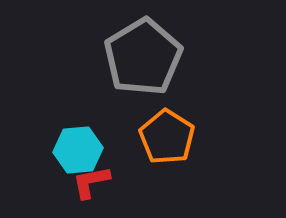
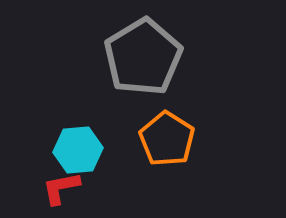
orange pentagon: moved 2 px down
red L-shape: moved 30 px left, 6 px down
